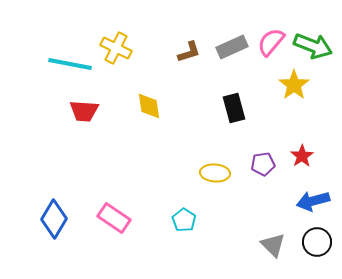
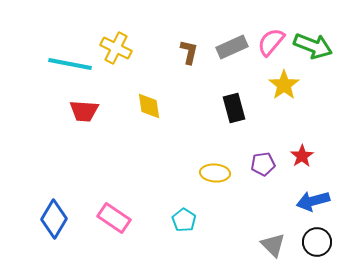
brown L-shape: rotated 60 degrees counterclockwise
yellow star: moved 10 px left
